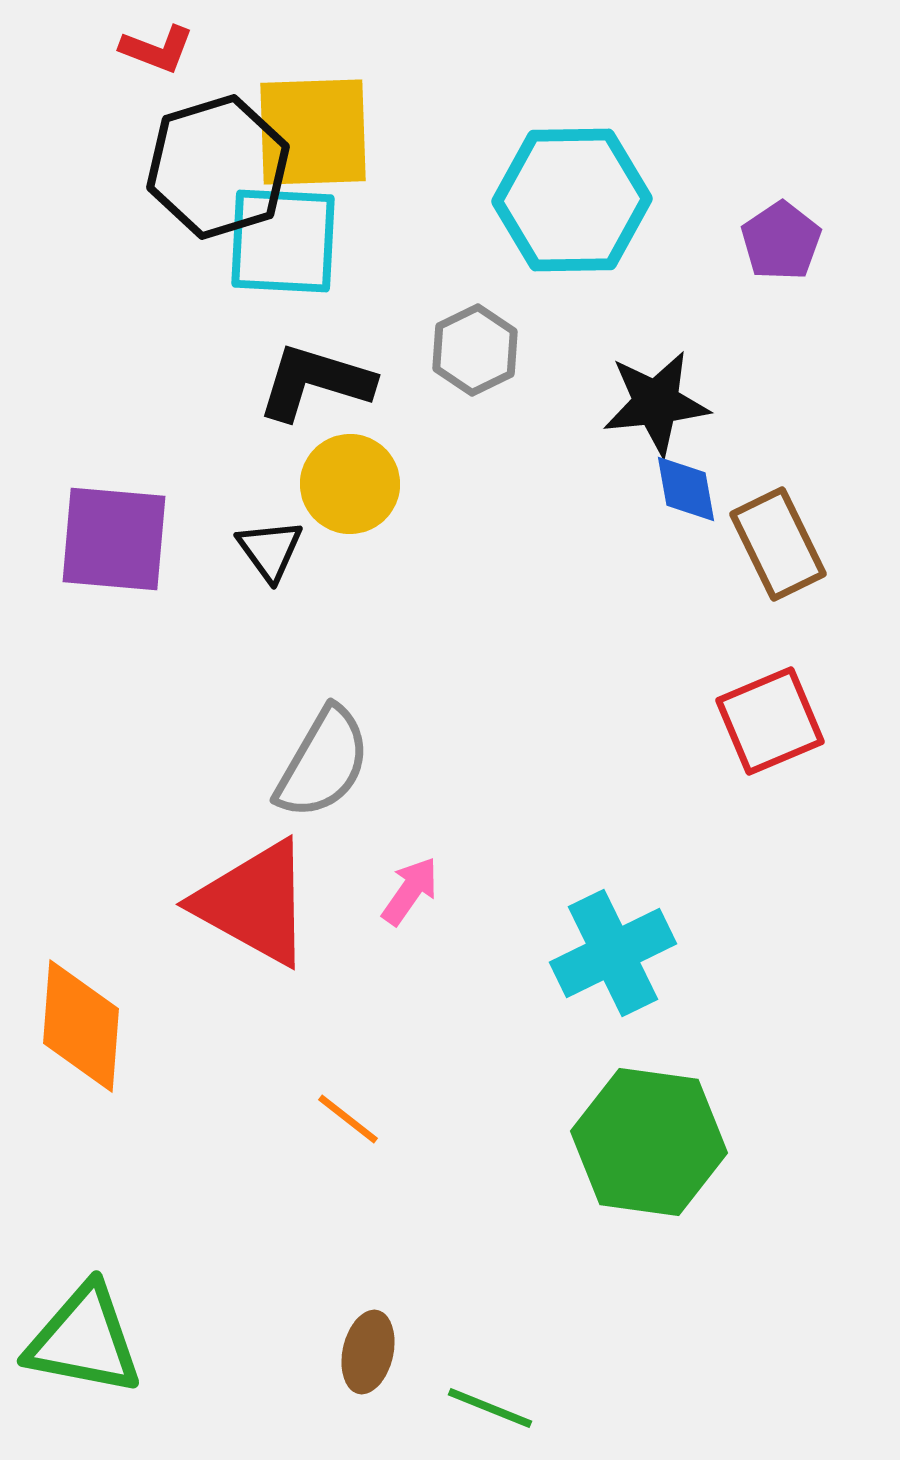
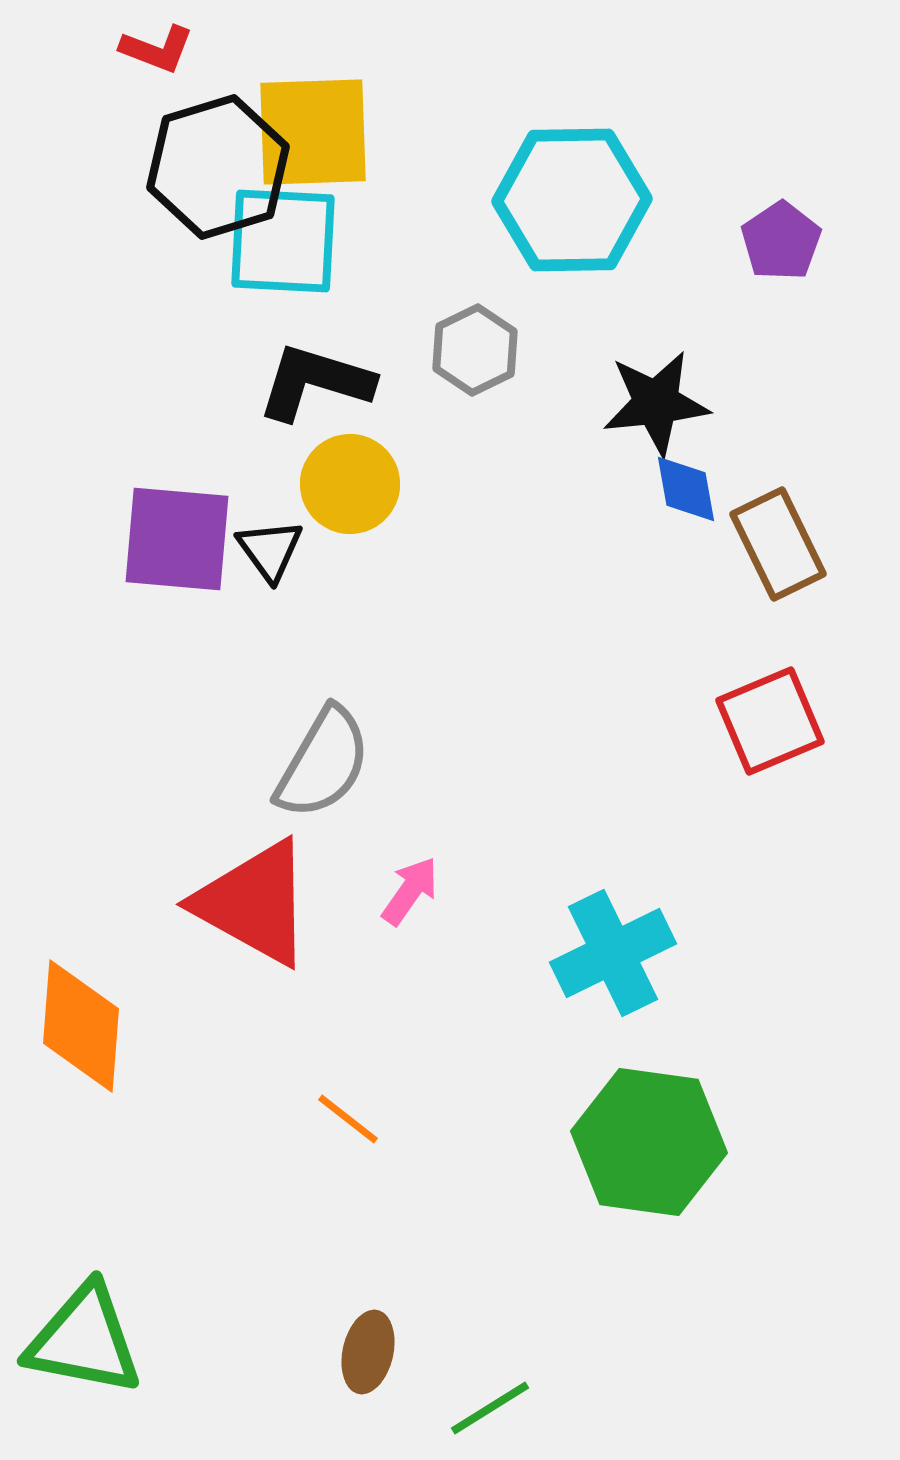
purple square: moved 63 px right
green line: rotated 54 degrees counterclockwise
